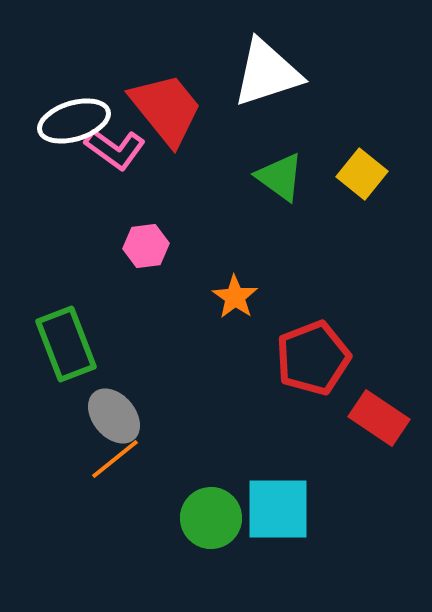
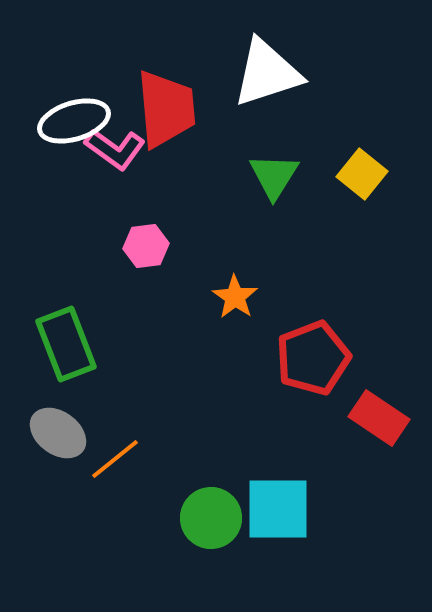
red trapezoid: rotated 34 degrees clockwise
green triangle: moved 6 px left, 1 px up; rotated 26 degrees clockwise
gray ellipse: moved 56 px left, 17 px down; rotated 14 degrees counterclockwise
